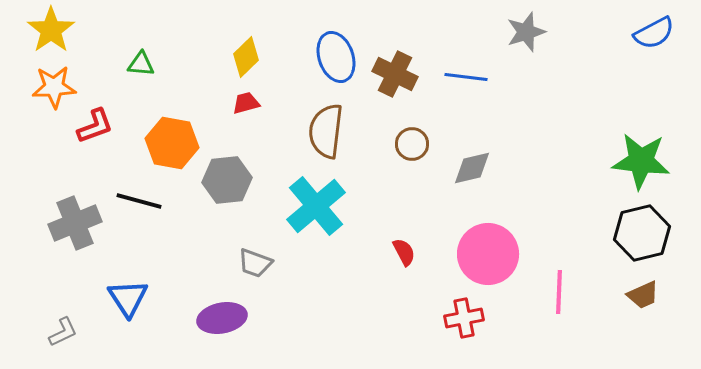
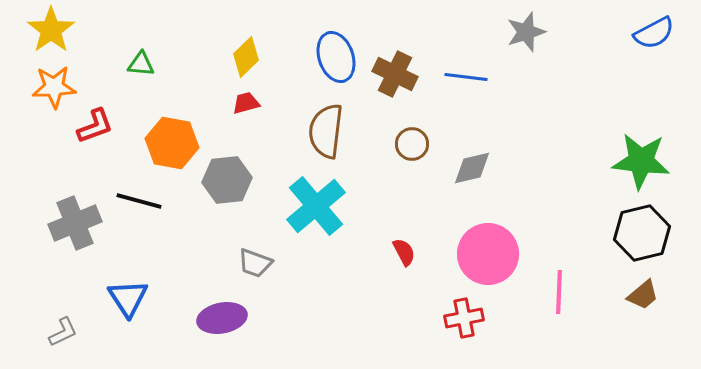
brown trapezoid: rotated 16 degrees counterclockwise
